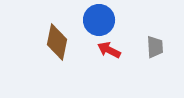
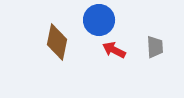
red arrow: moved 5 px right
